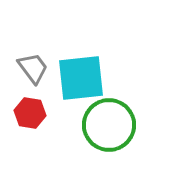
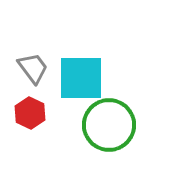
cyan square: rotated 6 degrees clockwise
red hexagon: rotated 16 degrees clockwise
